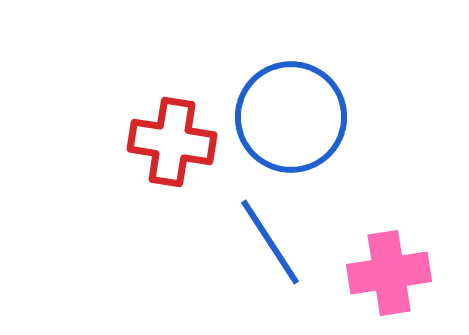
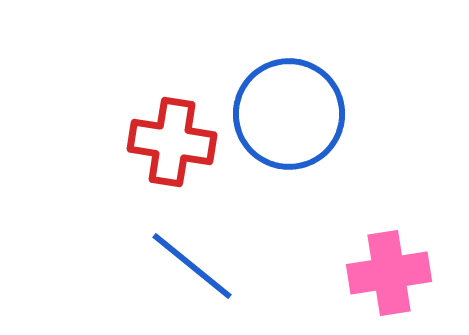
blue circle: moved 2 px left, 3 px up
blue line: moved 78 px left, 24 px down; rotated 18 degrees counterclockwise
